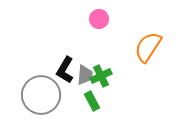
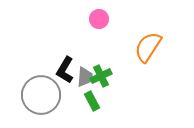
gray trapezoid: moved 2 px down
